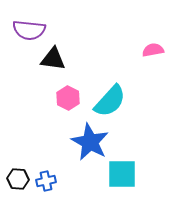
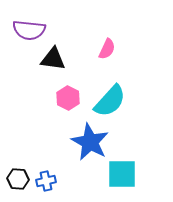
pink semicircle: moved 46 px left, 1 px up; rotated 125 degrees clockwise
